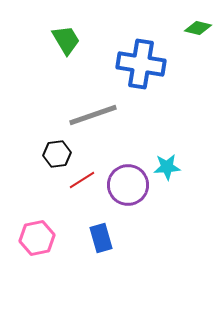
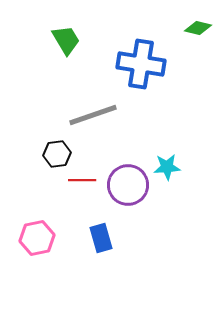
red line: rotated 32 degrees clockwise
